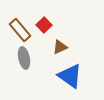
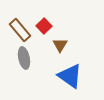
red square: moved 1 px down
brown triangle: moved 2 px up; rotated 35 degrees counterclockwise
